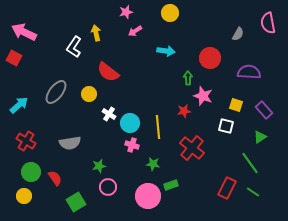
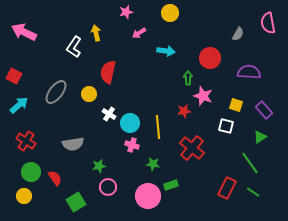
pink arrow at (135, 31): moved 4 px right, 2 px down
red square at (14, 58): moved 18 px down
red semicircle at (108, 72): rotated 65 degrees clockwise
gray semicircle at (70, 143): moved 3 px right, 1 px down
